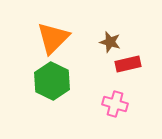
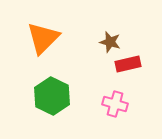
orange triangle: moved 10 px left
green hexagon: moved 15 px down
